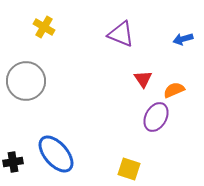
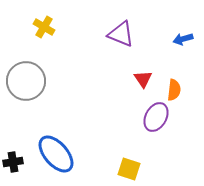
orange semicircle: rotated 120 degrees clockwise
